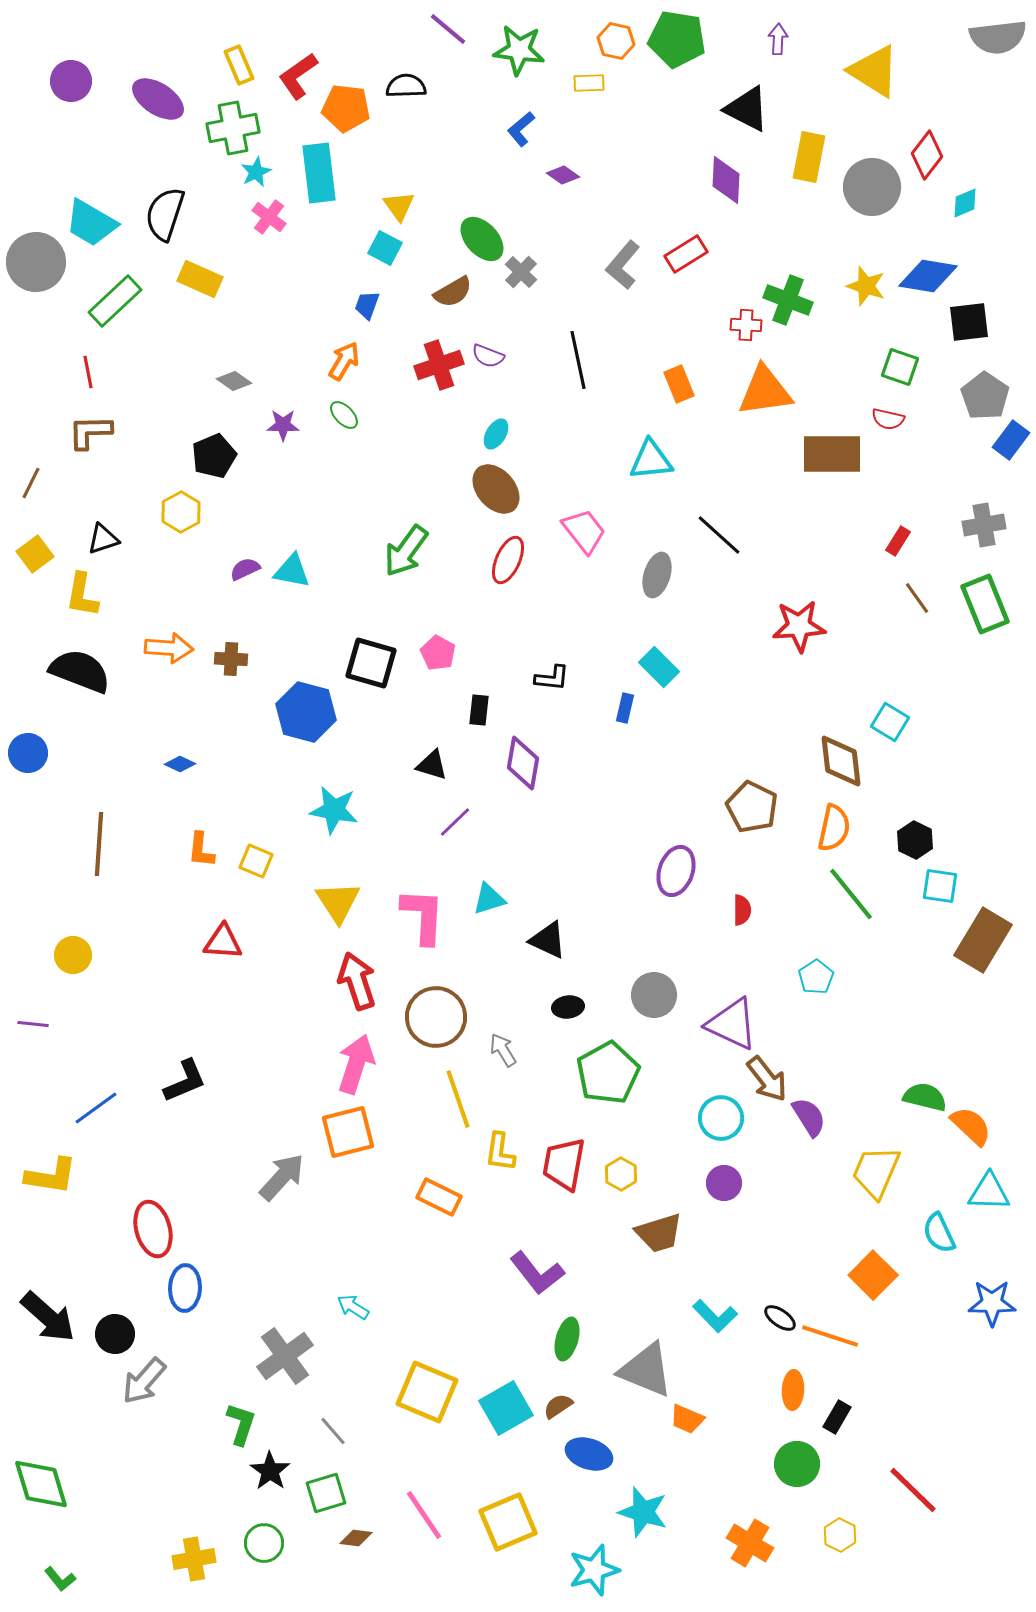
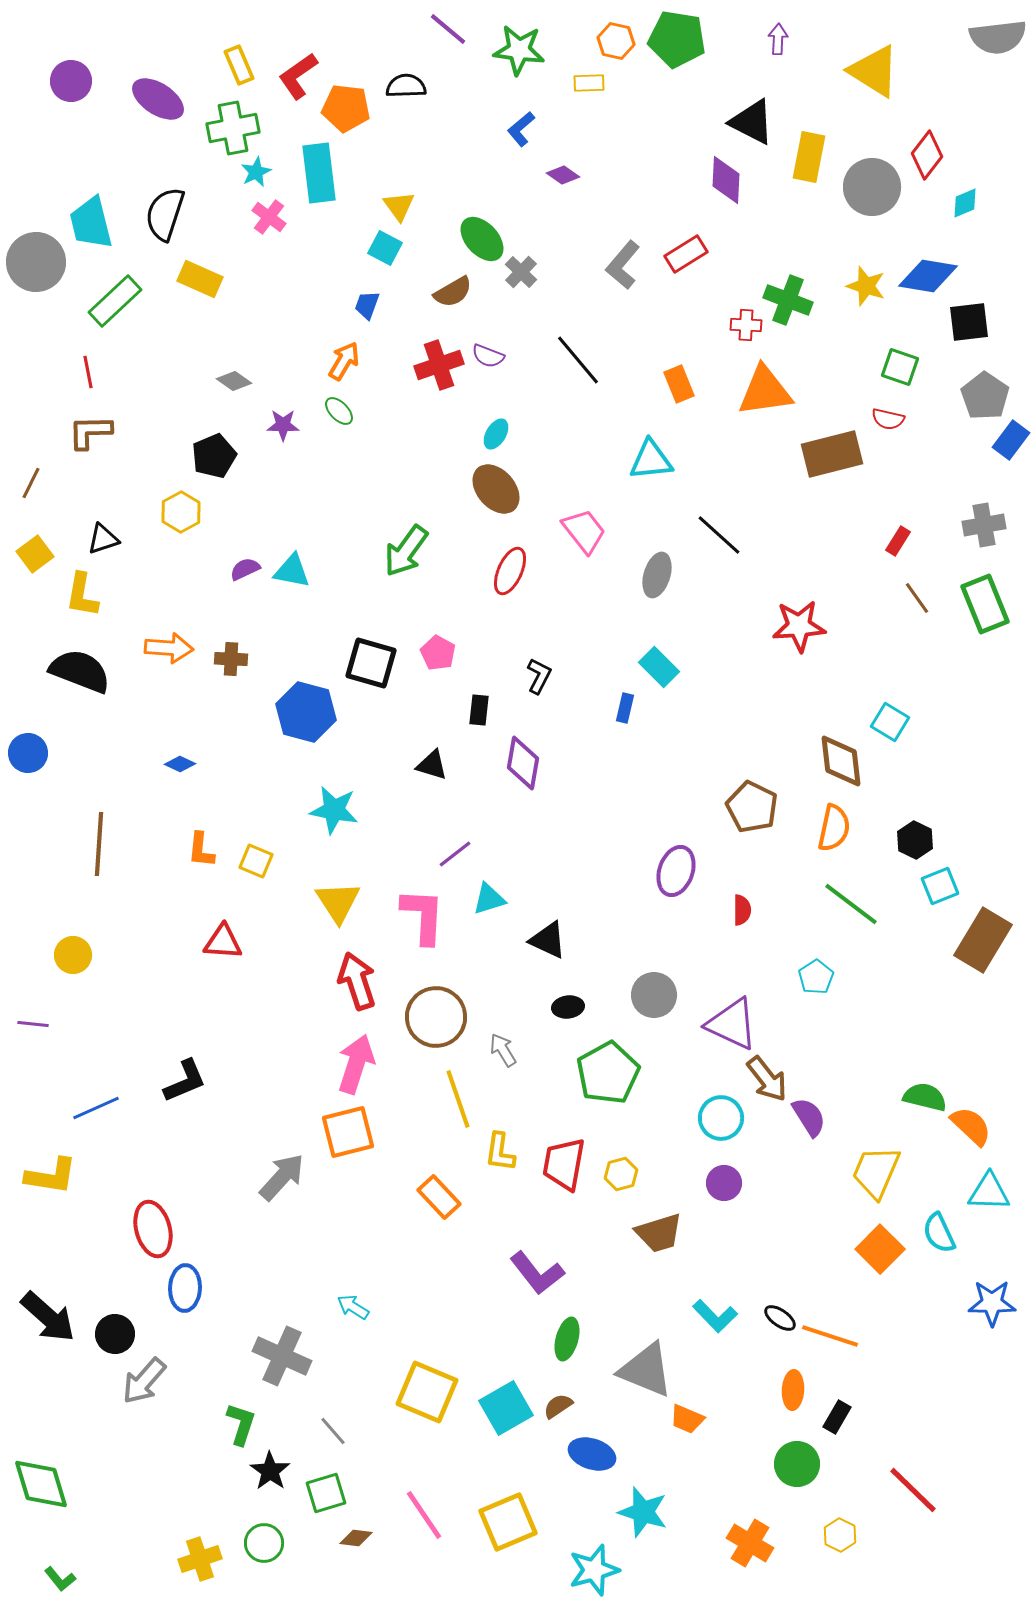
black triangle at (747, 109): moved 5 px right, 13 px down
cyan trapezoid at (91, 223): rotated 46 degrees clockwise
black line at (578, 360): rotated 28 degrees counterclockwise
green ellipse at (344, 415): moved 5 px left, 4 px up
brown rectangle at (832, 454): rotated 14 degrees counterclockwise
red ellipse at (508, 560): moved 2 px right, 11 px down
black L-shape at (552, 678): moved 13 px left, 2 px up; rotated 69 degrees counterclockwise
purple line at (455, 822): moved 32 px down; rotated 6 degrees clockwise
cyan square at (940, 886): rotated 30 degrees counterclockwise
green line at (851, 894): moved 10 px down; rotated 14 degrees counterclockwise
blue line at (96, 1108): rotated 12 degrees clockwise
yellow hexagon at (621, 1174): rotated 16 degrees clockwise
orange rectangle at (439, 1197): rotated 21 degrees clockwise
orange square at (873, 1275): moved 7 px right, 26 px up
gray cross at (285, 1356): moved 3 px left; rotated 30 degrees counterclockwise
blue ellipse at (589, 1454): moved 3 px right
yellow cross at (194, 1559): moved 6 px right; rotated 9 degrees counterclockwise
